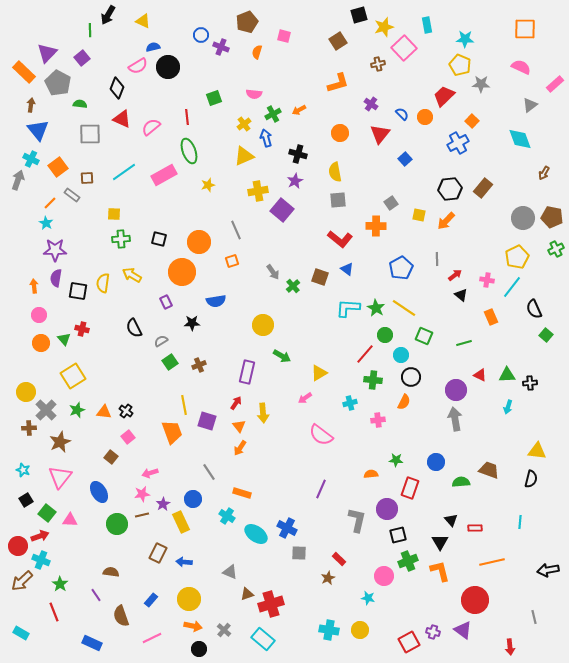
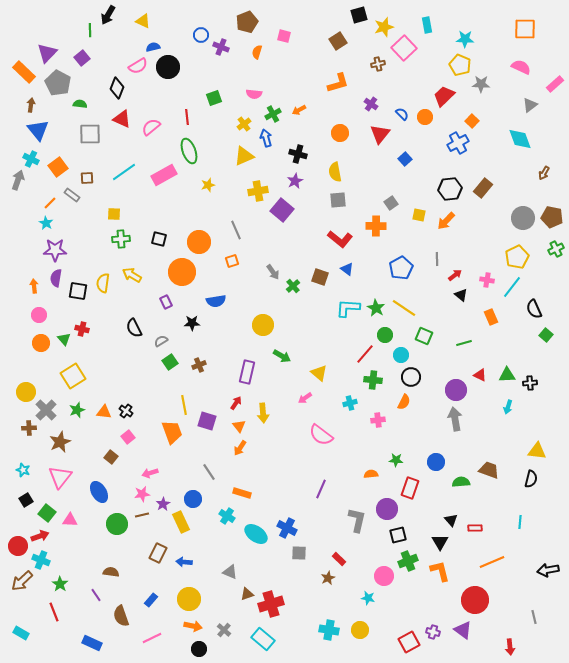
yellow triangle at (319, 373): rotated 48 degrees counterclockwise
orange line at (492, 562): rotated 10 degrees counterclockwise
